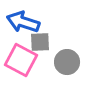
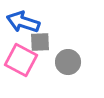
gray circle: moved 1 px right
